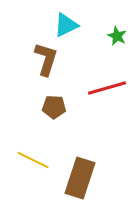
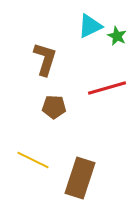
cyan triangle: moved 24 px right, 1 px down
brown L-shape: moved 1 px left
